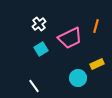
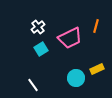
white cross: moved 1 px left, 3 px down
yellow rectangle: moved 5 px down
cyan circle: moved 2 px left
white line: moved 1 px left, 1 px up
